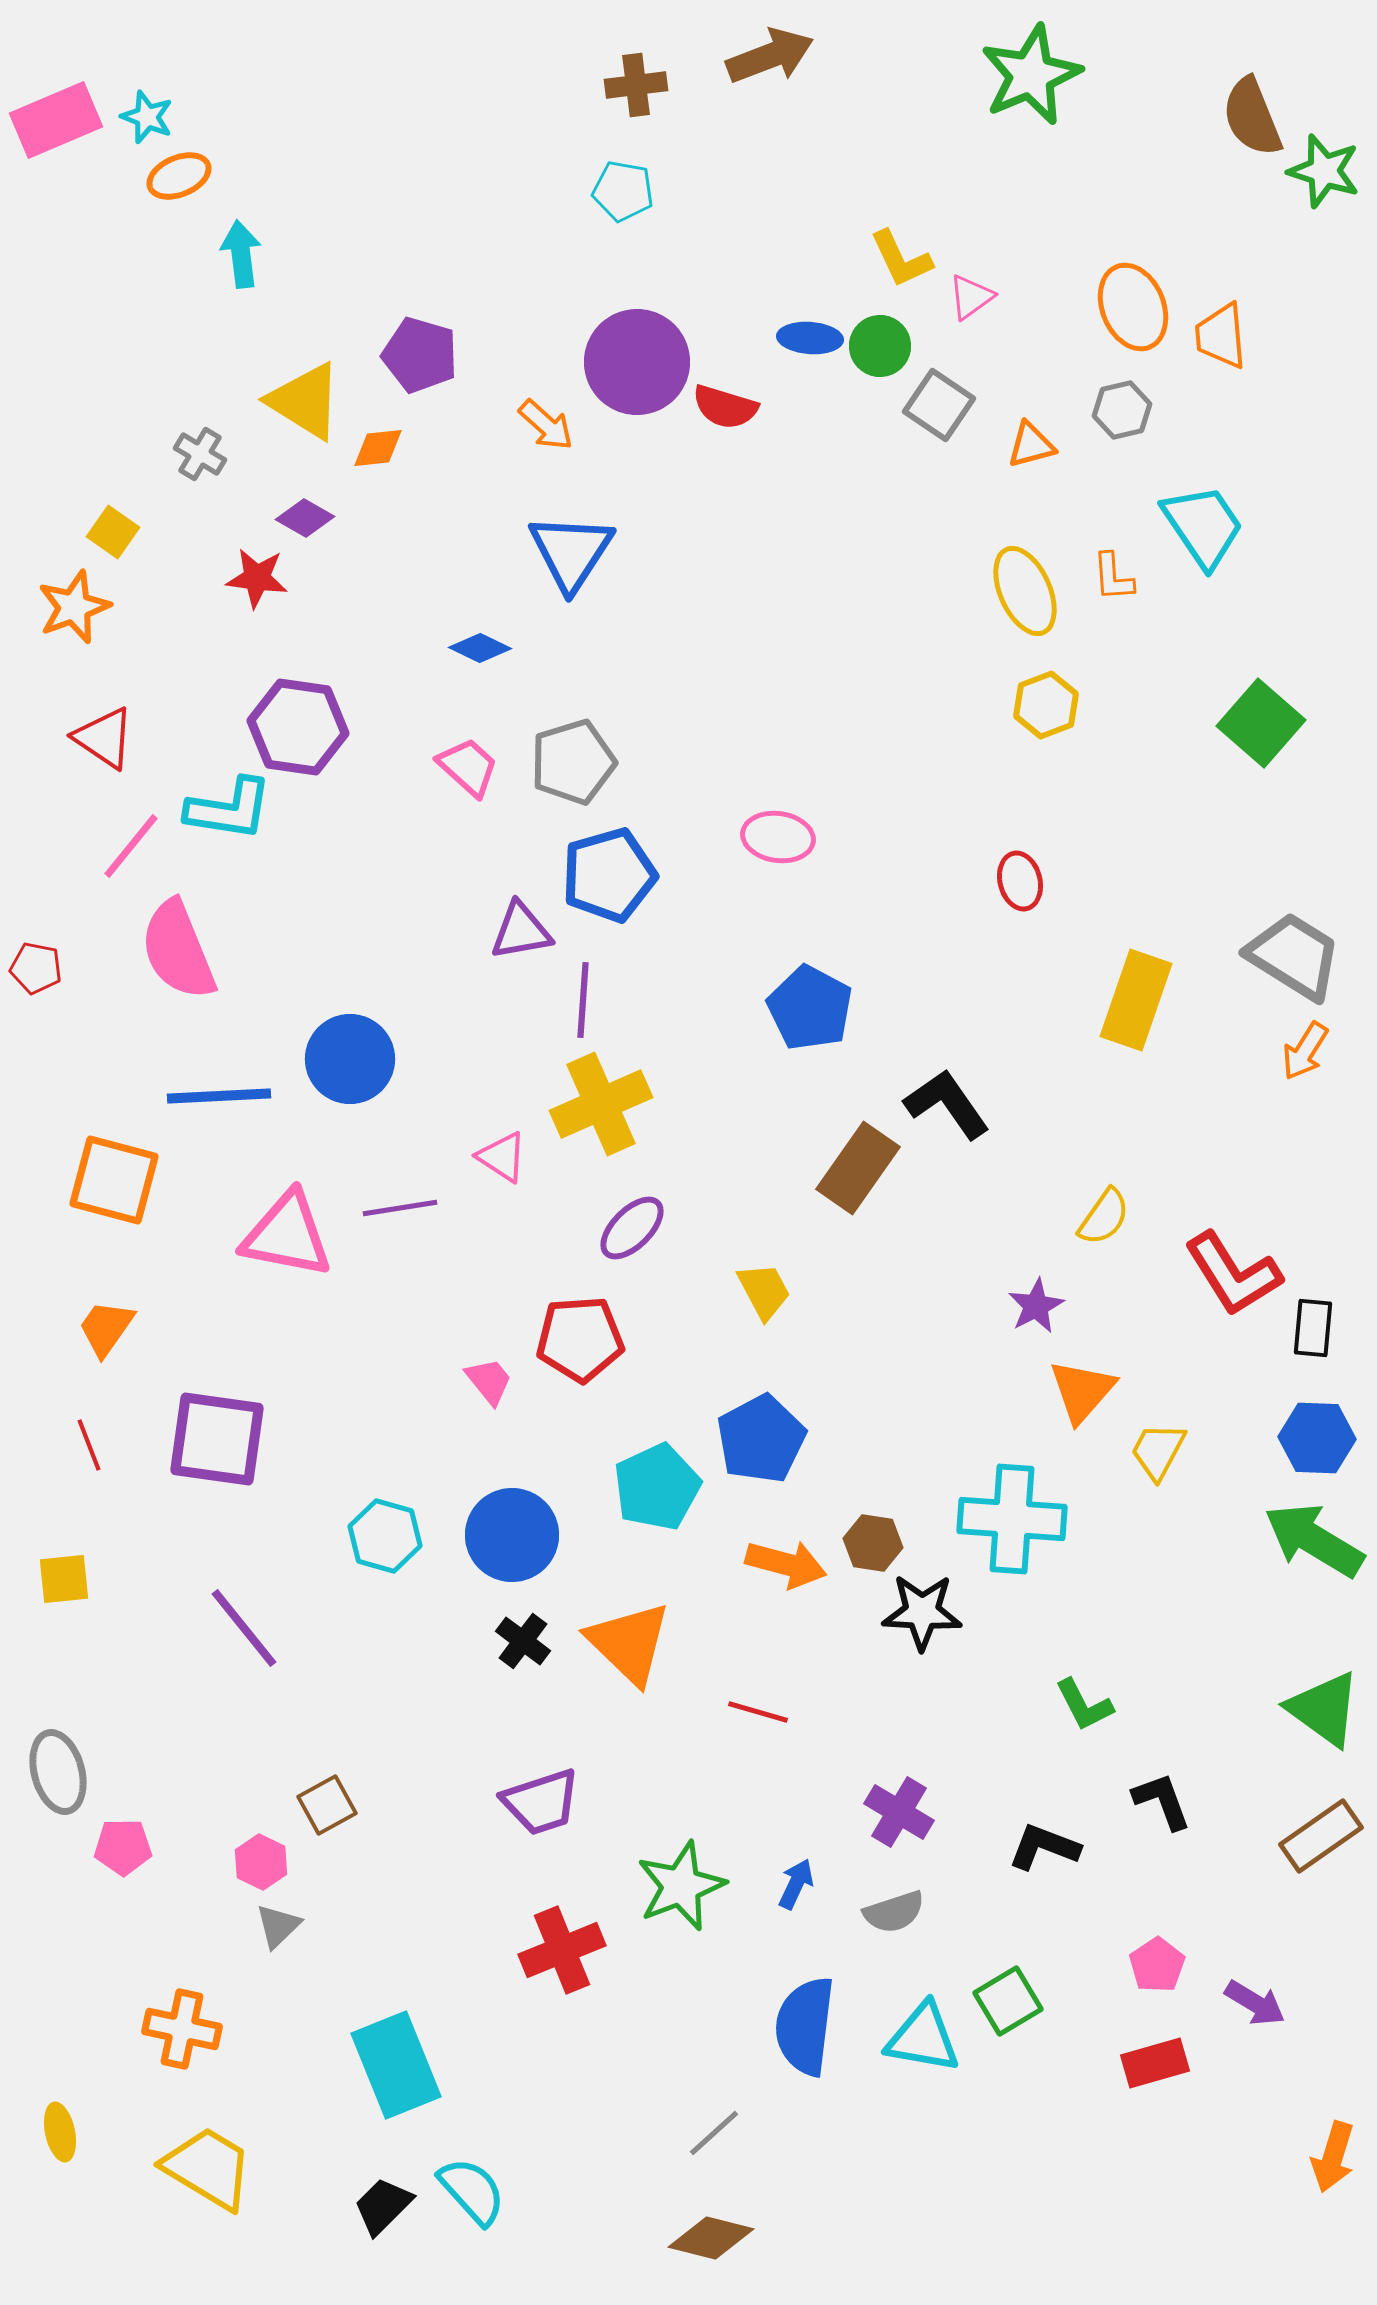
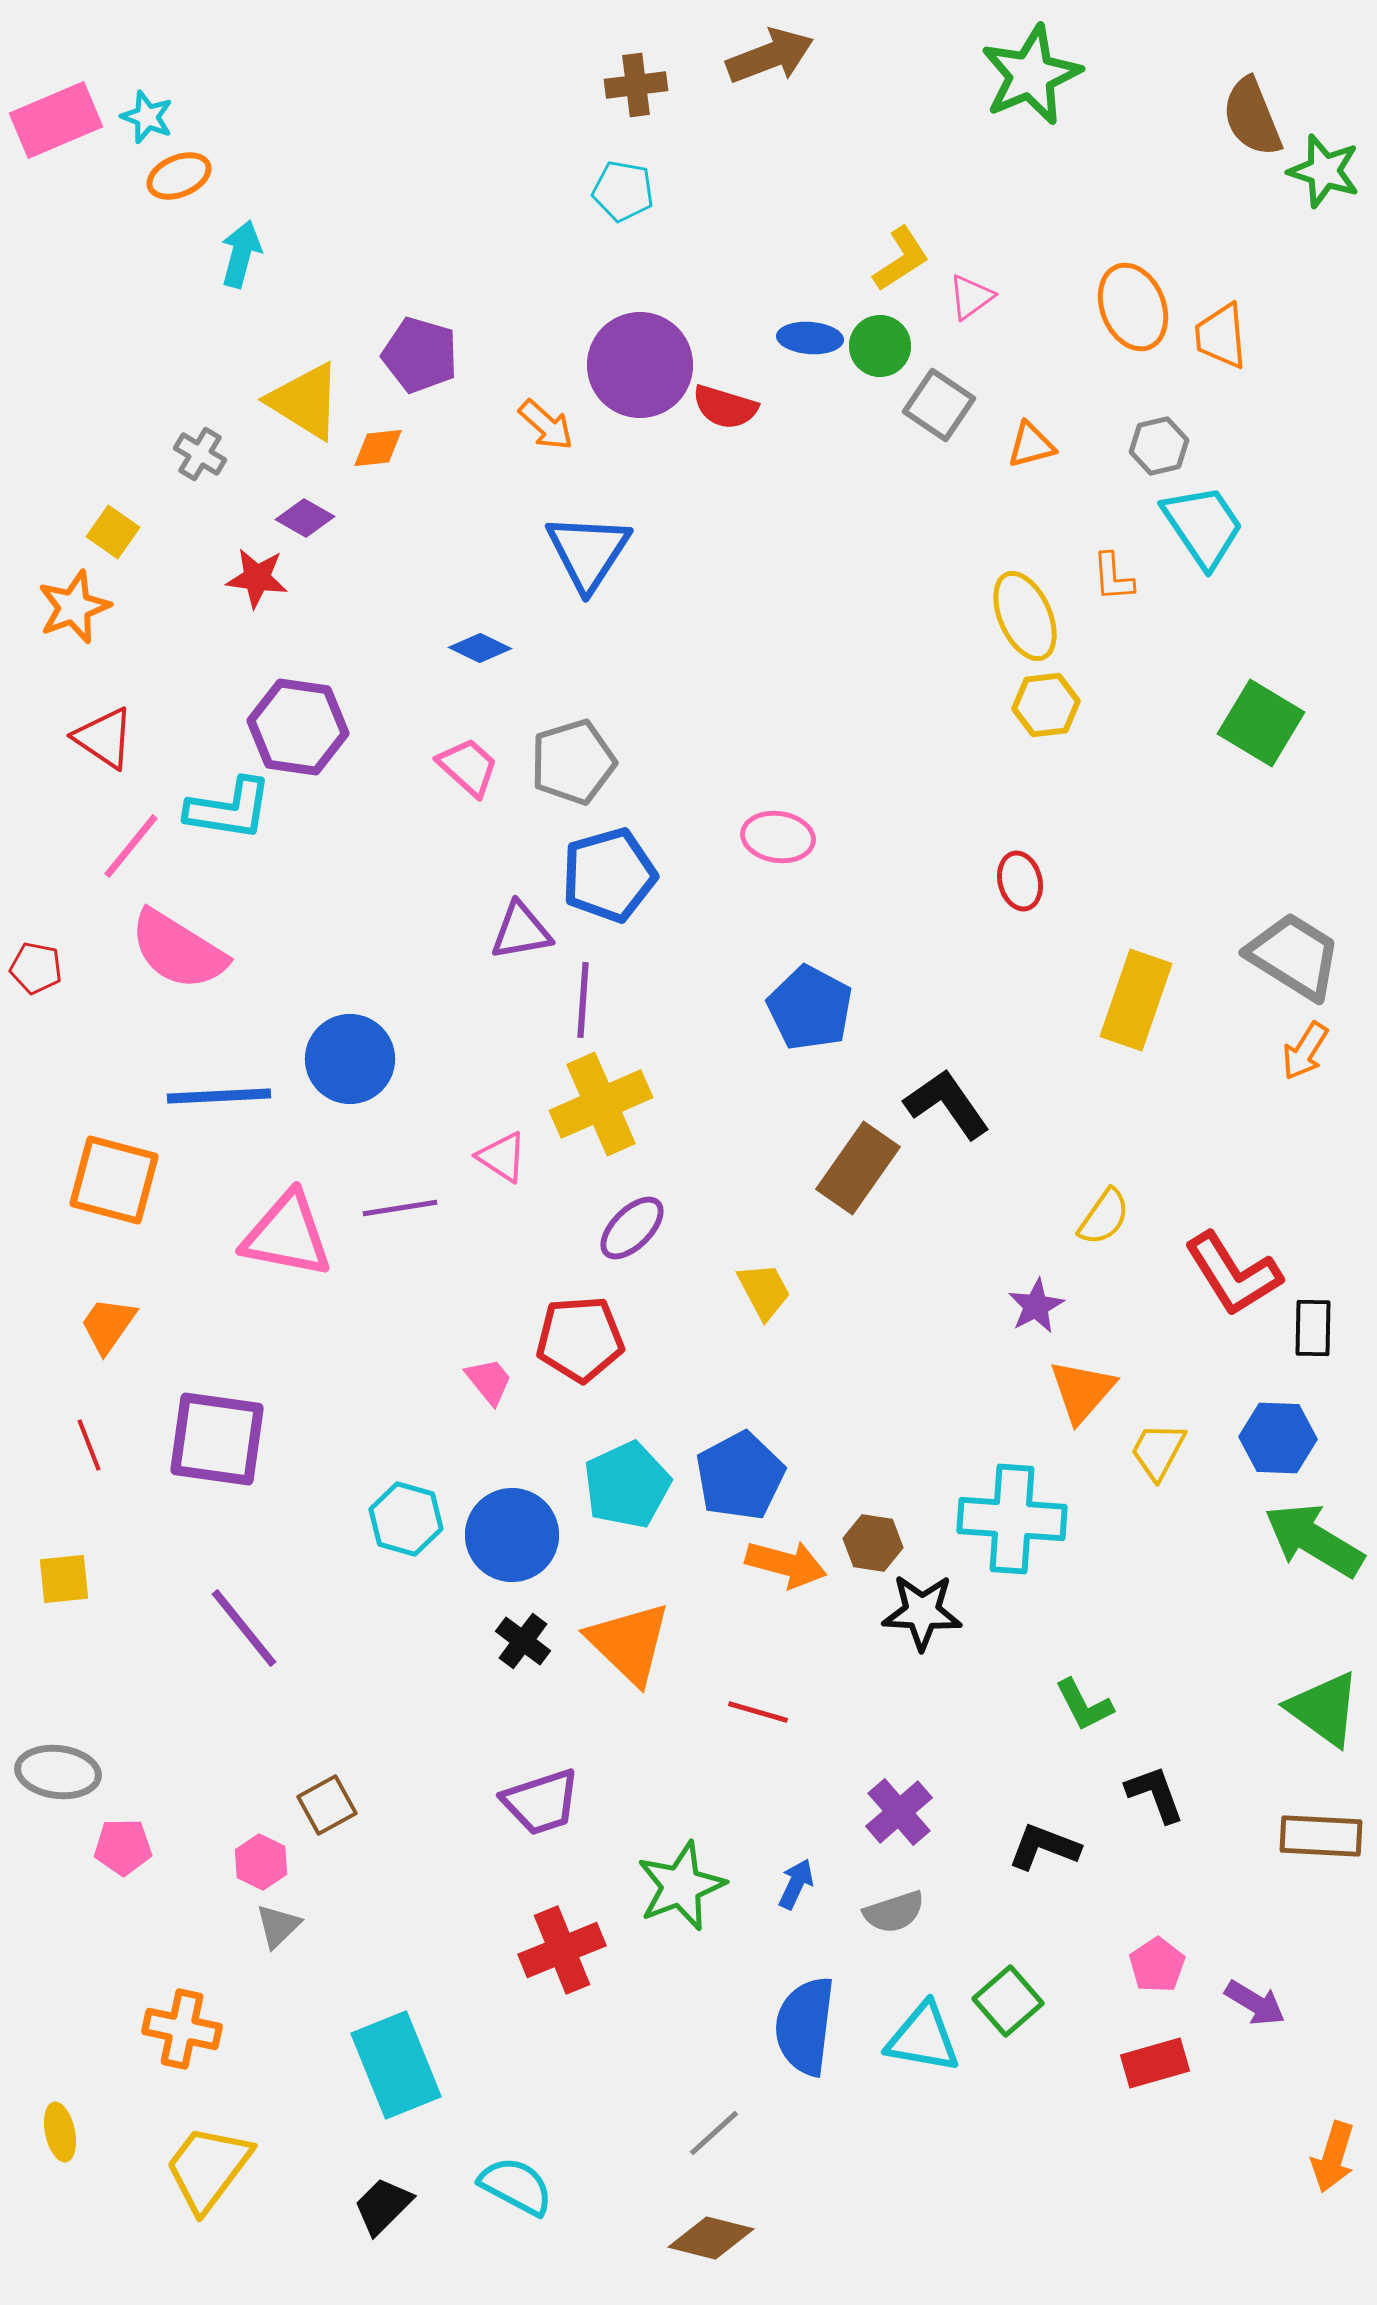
cyan arrow at (241, 254): rotated 22 degrees clockwise
yellow L-shape at (901, 259): rotated 98 degrees counterclockwise
purple circle at (637, 362): moved 3 px right, 3 px down
gray hexagon at (1122, 410): moved 37 px right, 36 px down
blue triangle at (571, 552): moved 17 px right
yellow ellipse at (1025, 591): moved 25 px down
yellow hexagon at (1046, 705): rotated 14 degrees clockwise
green square at (1261, 723): rotated 10 degrees counterclockwise
pink semicircle at (178, 950): rotated 36 degrees counterclockwise
orange trapezoid at (106, 1328): moved 2 px right, 3 px up
black rectangle at (1313, 1328): rotated 4 degrees counterclockwise
blue hexagon at (1317, 1438): moved 39 px left
blue pentagon at (761, 1439): moved 21 px left, 37 px down
cyan pentagon at (657, 1487): moved 30 px left, 2 px up
cyan hexagon at (385, 1536): moved 21 px right, 17 px up
gray ellipse at (58, 1772): rotated 68 degrees counterclockwise
black L-shape at (1162, 1801): moved 7 px left, 7 px up
purple cross at (899, 1812): rotated 18 degrees clockwise
brown rectangle at (1321, 1836): rotated 38 degrees clockwise
green square at (1008, 2001): rotated 10 degrees counterclockwise
yellow trapezoid at (208, 2168): rotated 84 degrees counterclockwise
cyan semicircle at (472, 2191): moved 44 px right, 5 px up; rotated 20 degrees counterclockwise
